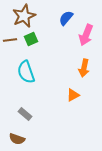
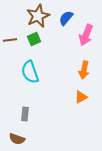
brown star: moved 14 px right
green square: moved 3 px right
orange arrow: moved 2 px down
cyan semicircle: moved 4 px right
orange triangle: moved 8 px right, 2 px down
gray rectangle: rotated 56 degrees clockwise
